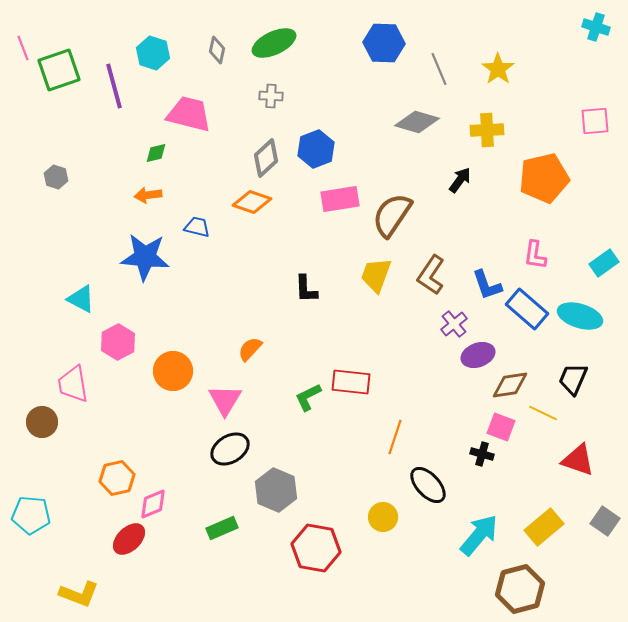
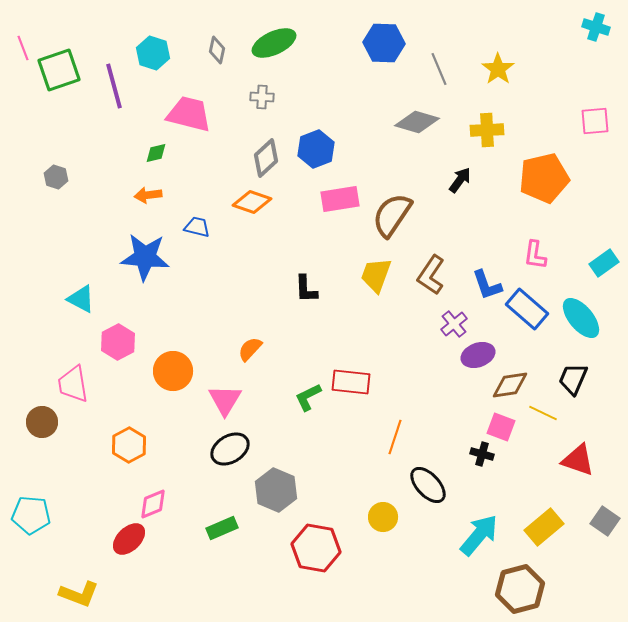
gray cross at (271, 96): moved 9 px left, 1 px down
cyan ellipse at (580, 316): moved 1 px right, 2 px down; rotated 33 degrees clockwise
orange hexagon at (117, 478): moved 12 px right, 33 px up; rotated 16 degrees counterclockwise
